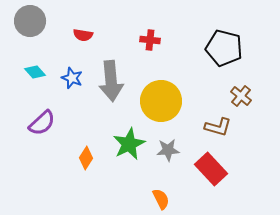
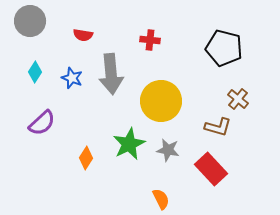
cyan diamond: rotated 75 degrees clockwise
gray arrow: moved 7 px up
brown cross: moved 3 px left, 3 px down
gray star: rotated 15 degrees clockwise
